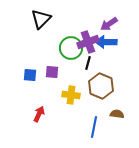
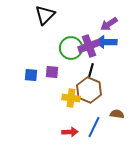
black triangle: moved 4 px right, 4 px up
purple cross: moved 1 px right, 4 px down
black line: moved 3 px right, 7 px down
blue square: moved 1 px right
brown hexagon: moved 12 px left, 4 px down
yellow cross: moved 3 px down
red arrow: moved 31 px right, 18 px down; rotated 63 degrees clockwise
blue line: rotated 15 degrees clockwise
